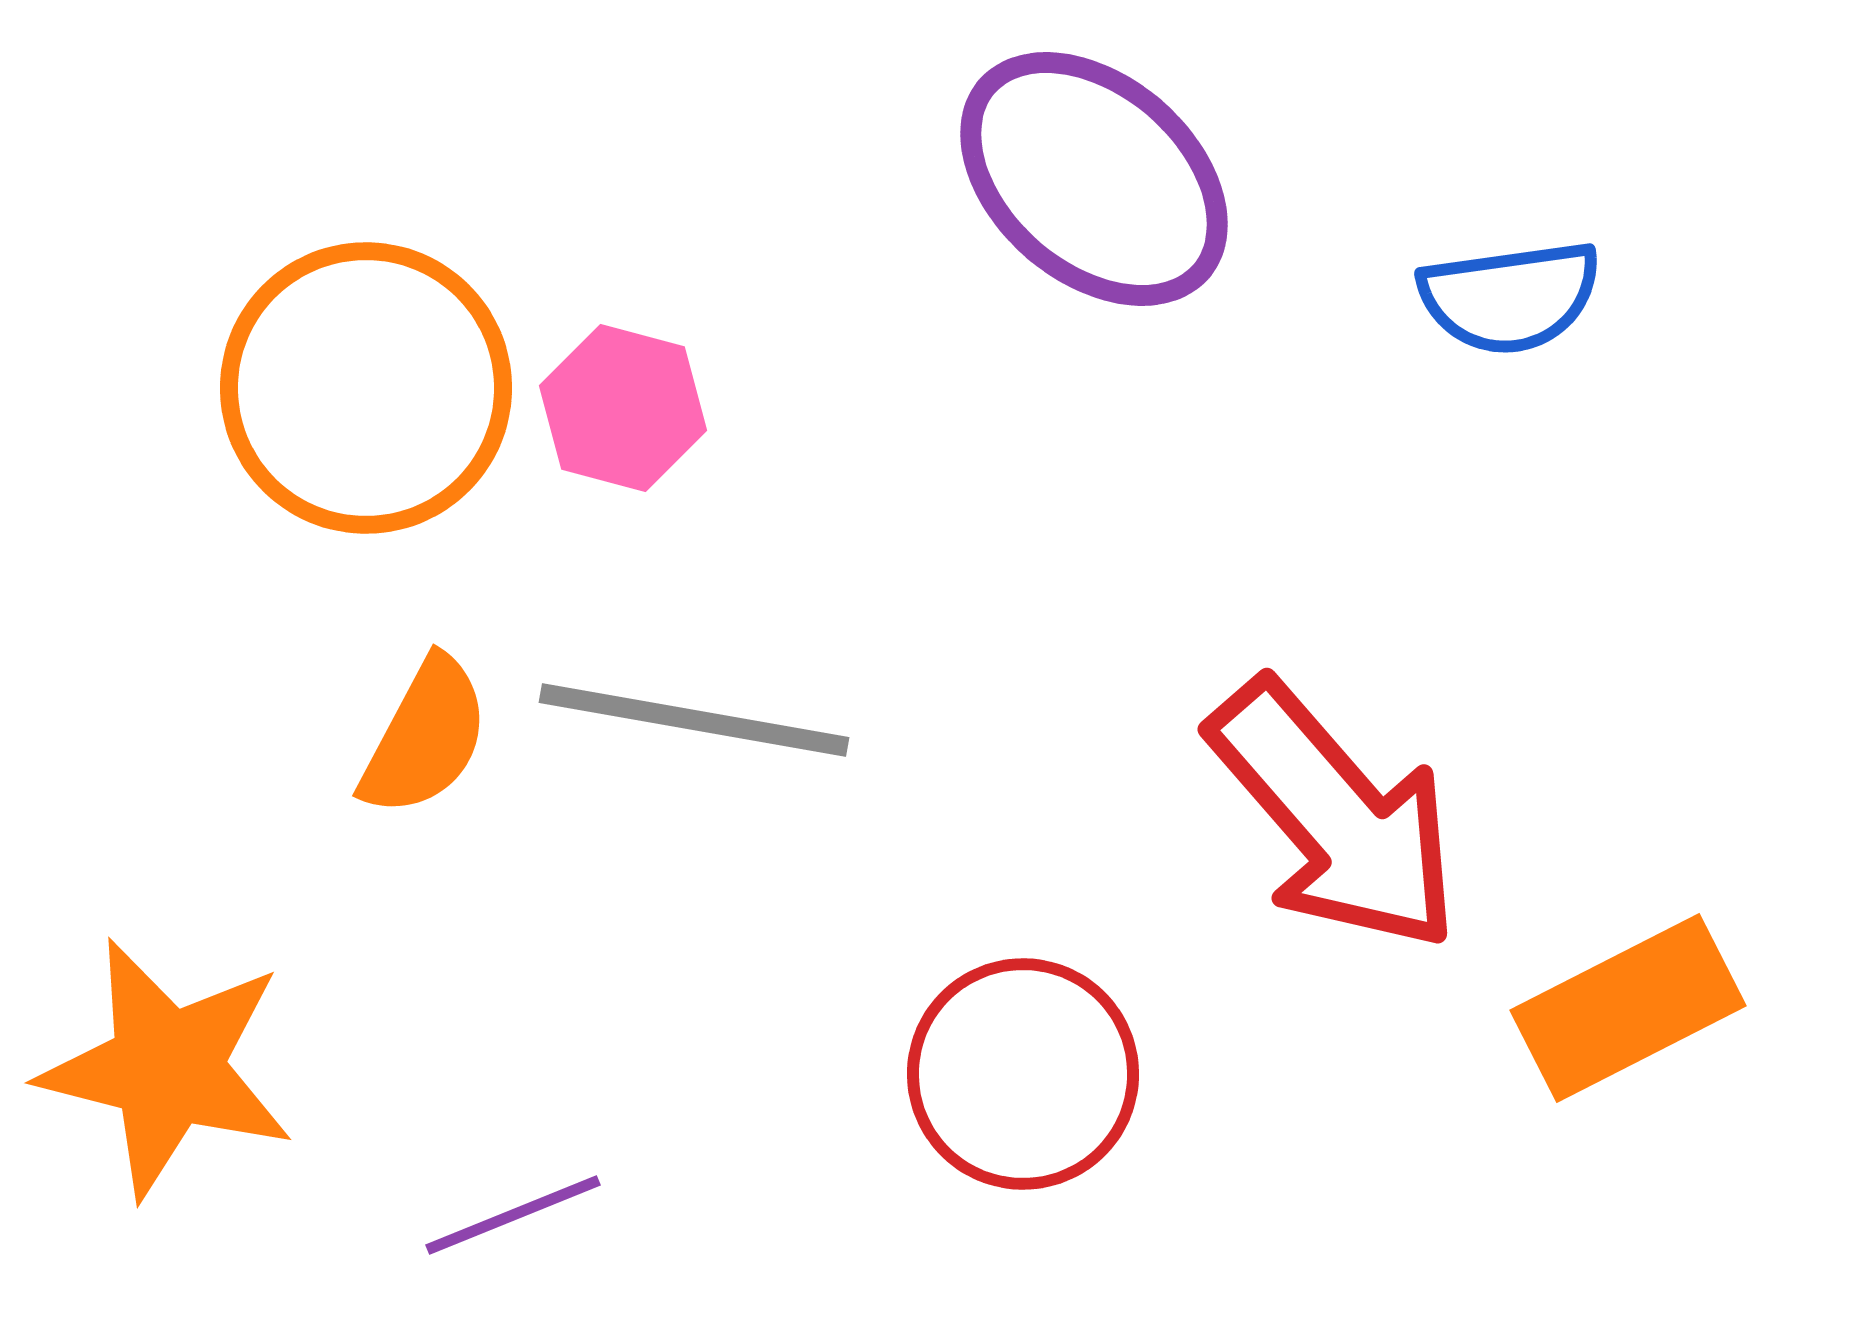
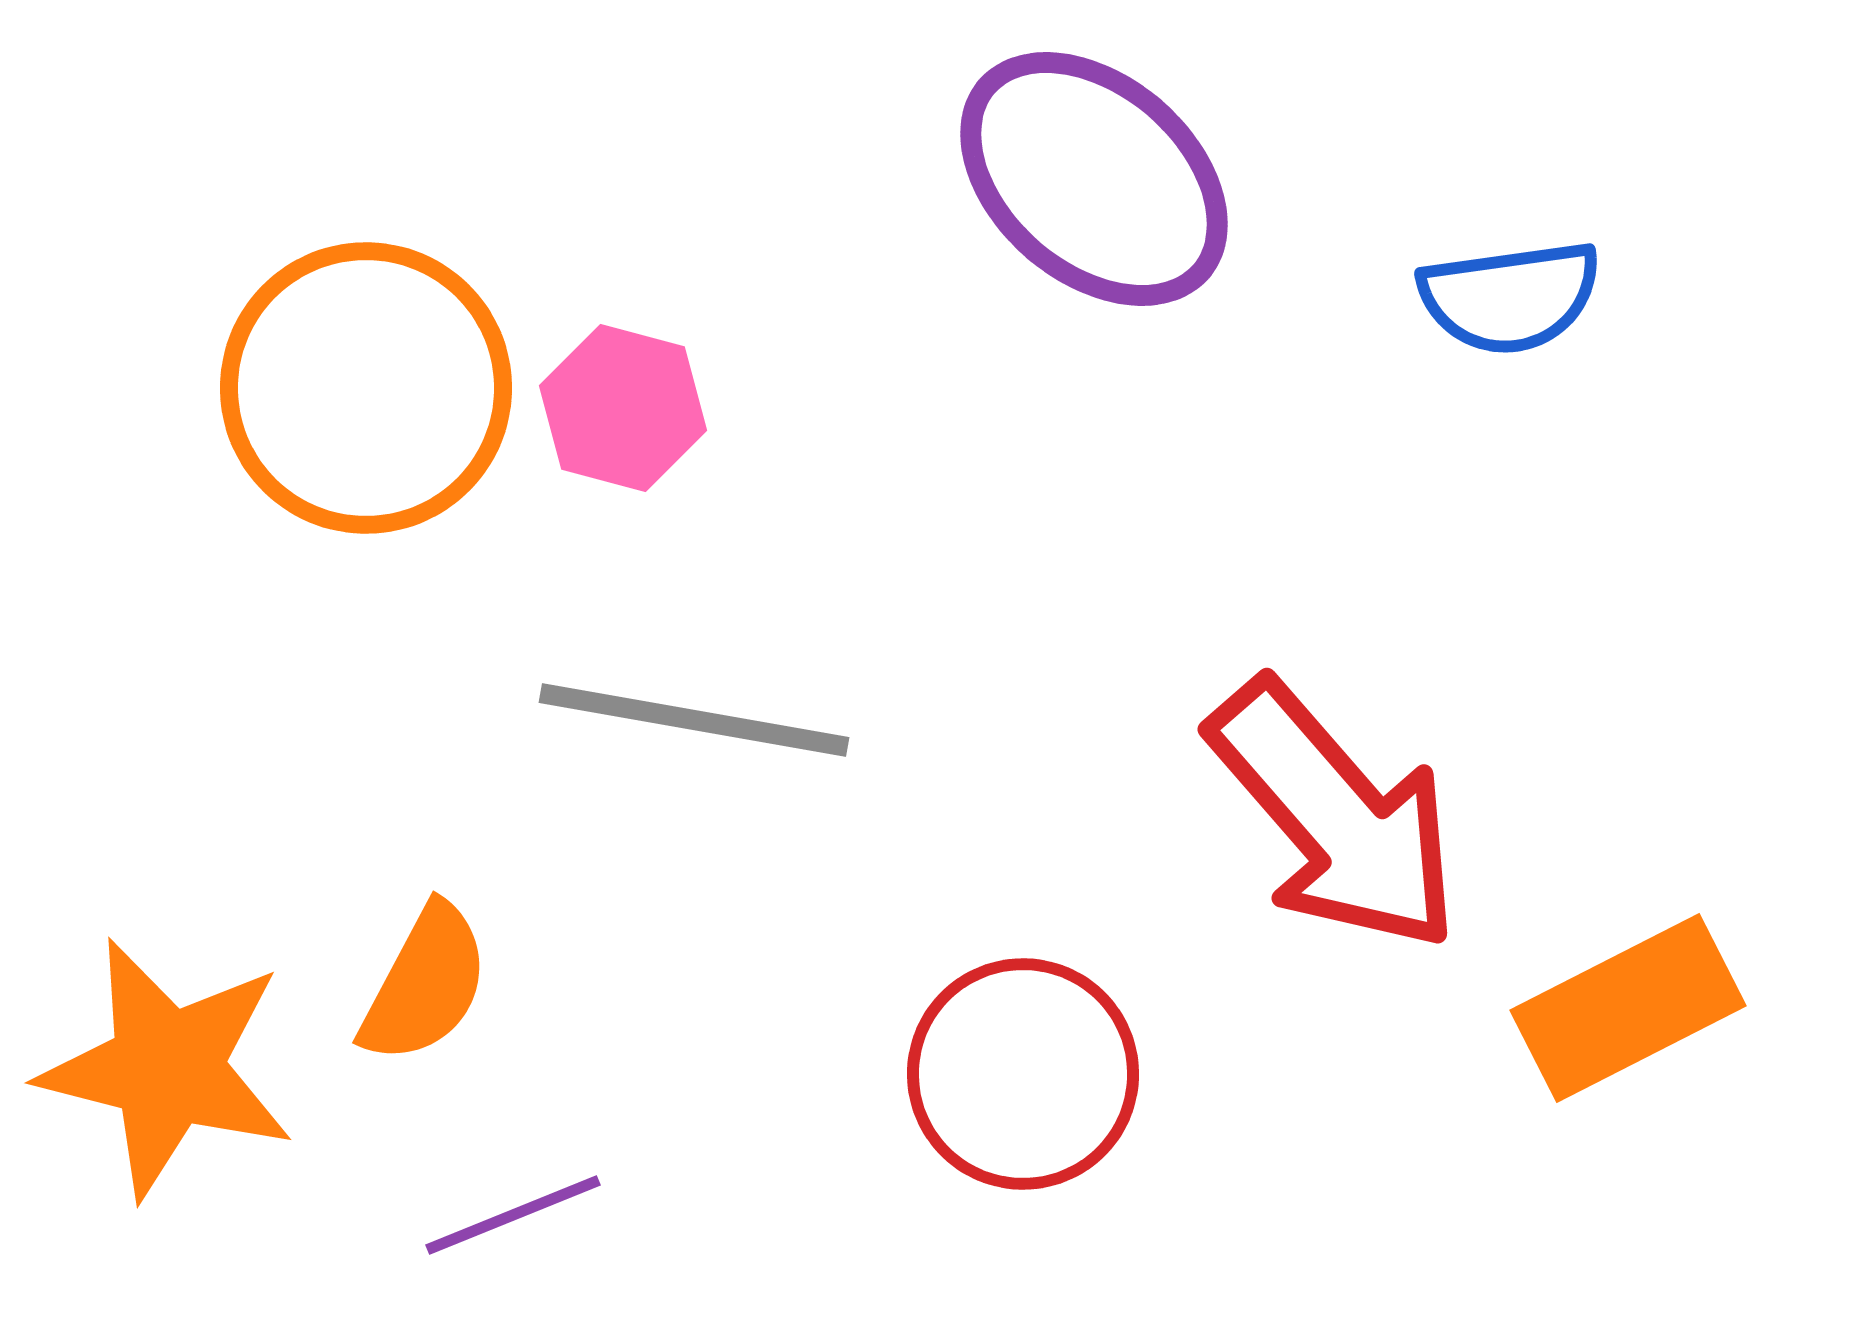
orange semicircle: moved 247 px down
